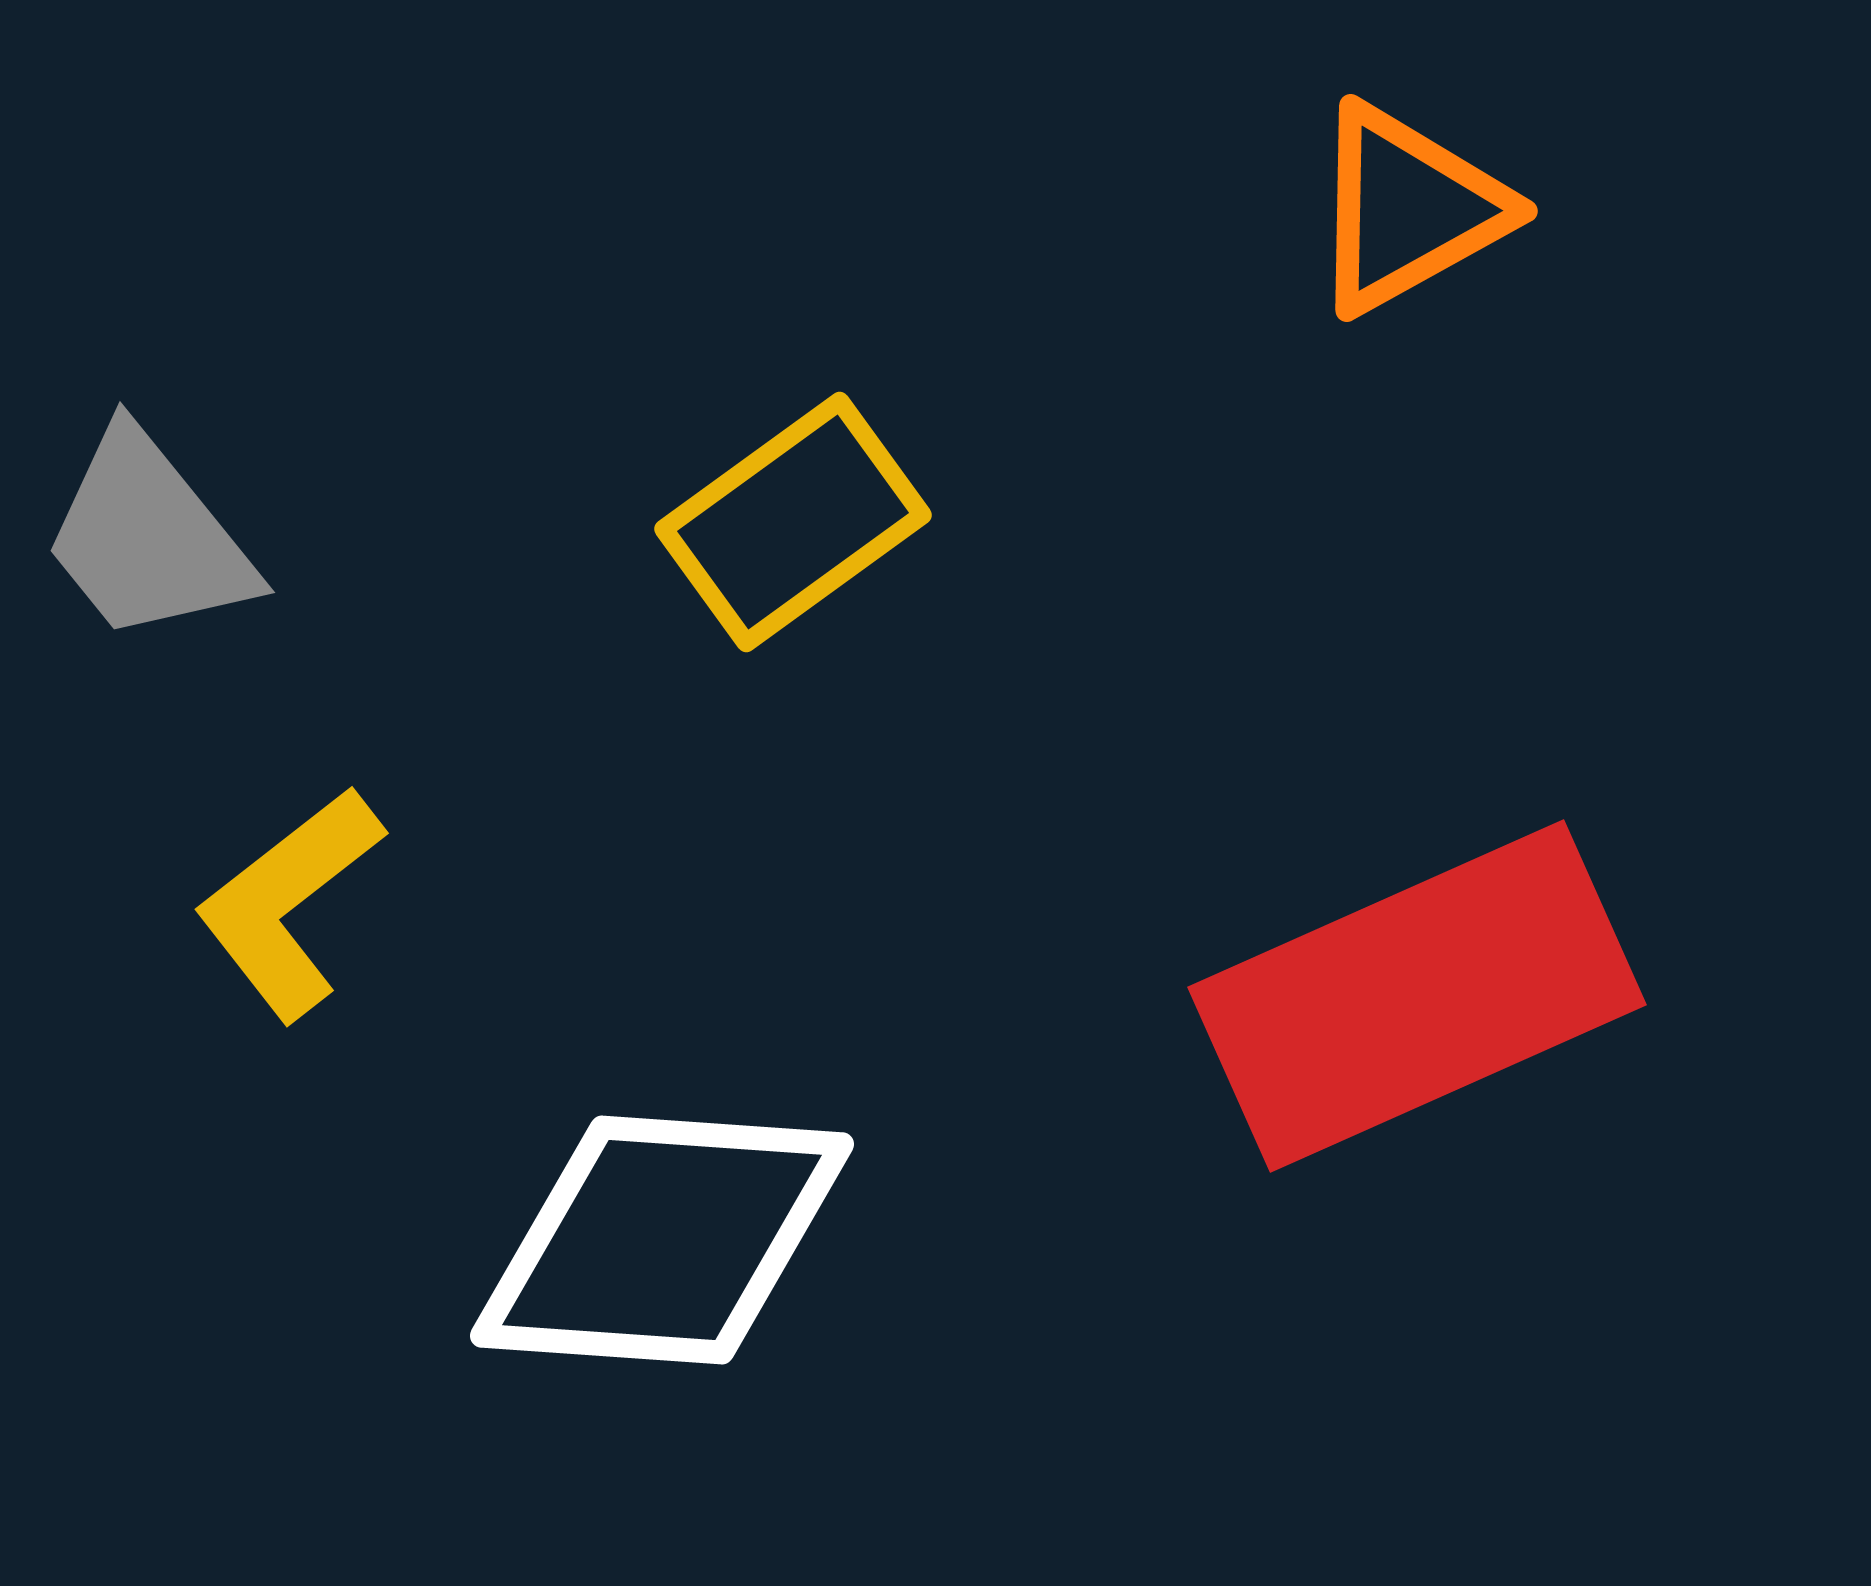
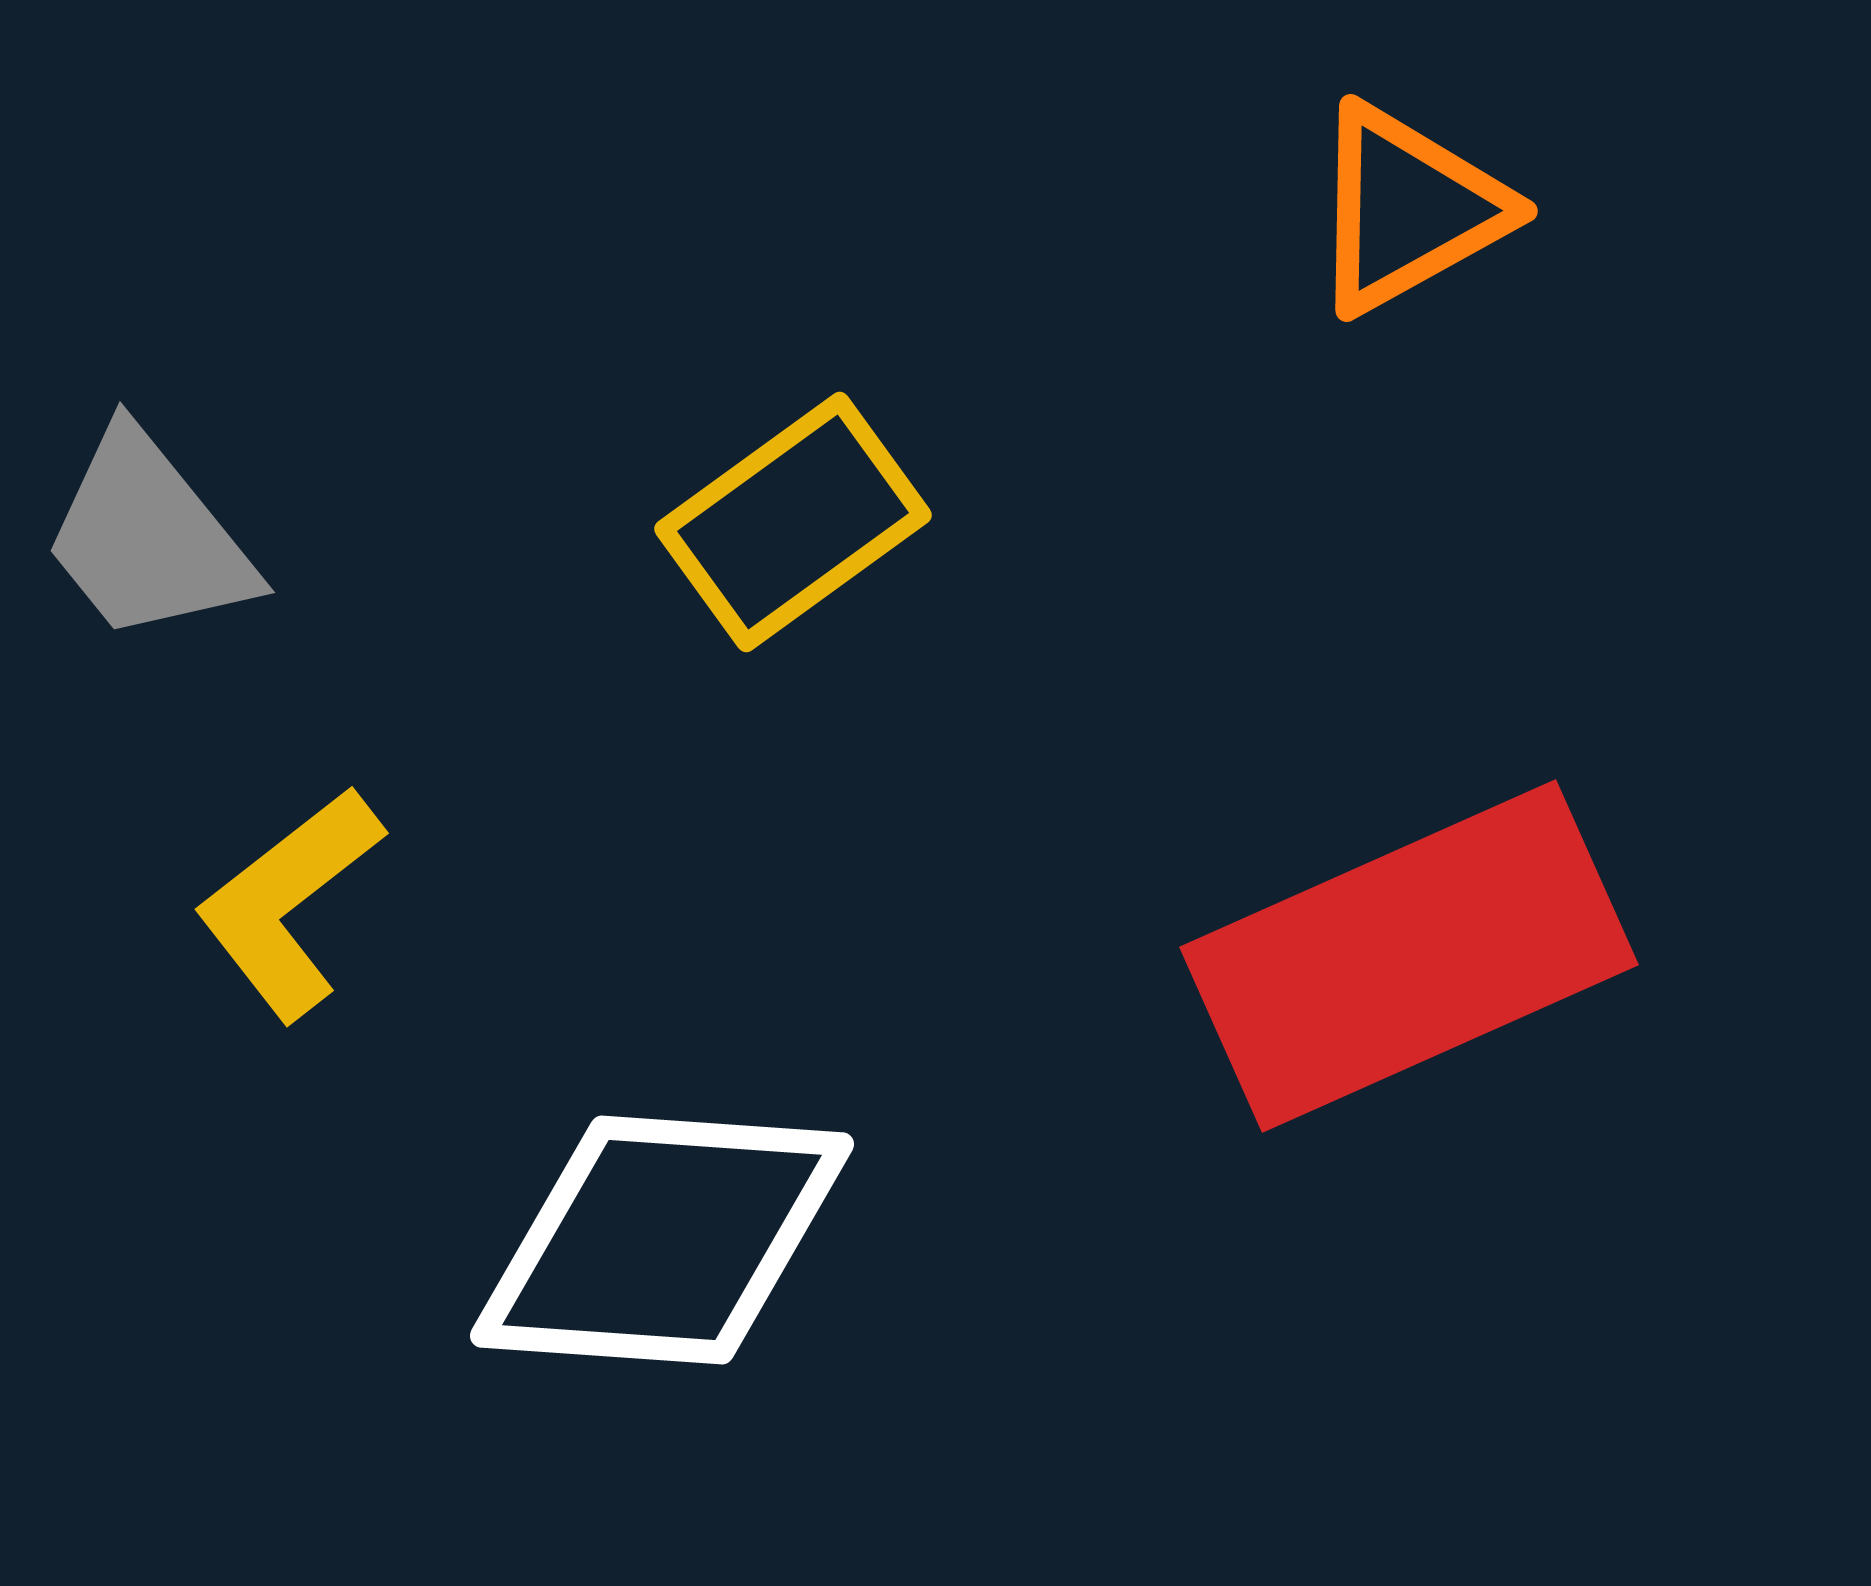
red rectangle: moved 8 px left, 40 px up
